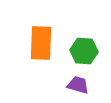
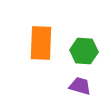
purple trapezoid: moved 2 px right, 1 px down
